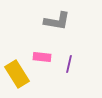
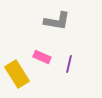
pink rectangle: rotated 18 degrees clockwise
